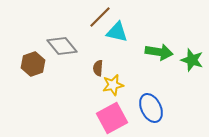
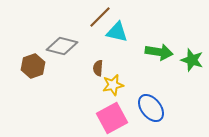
gray diamond: rotated 36 degrees counterclockwise
brown hexagon: moved 2 px down
blue ellipse: rotated 12 degrees counterclockwise
